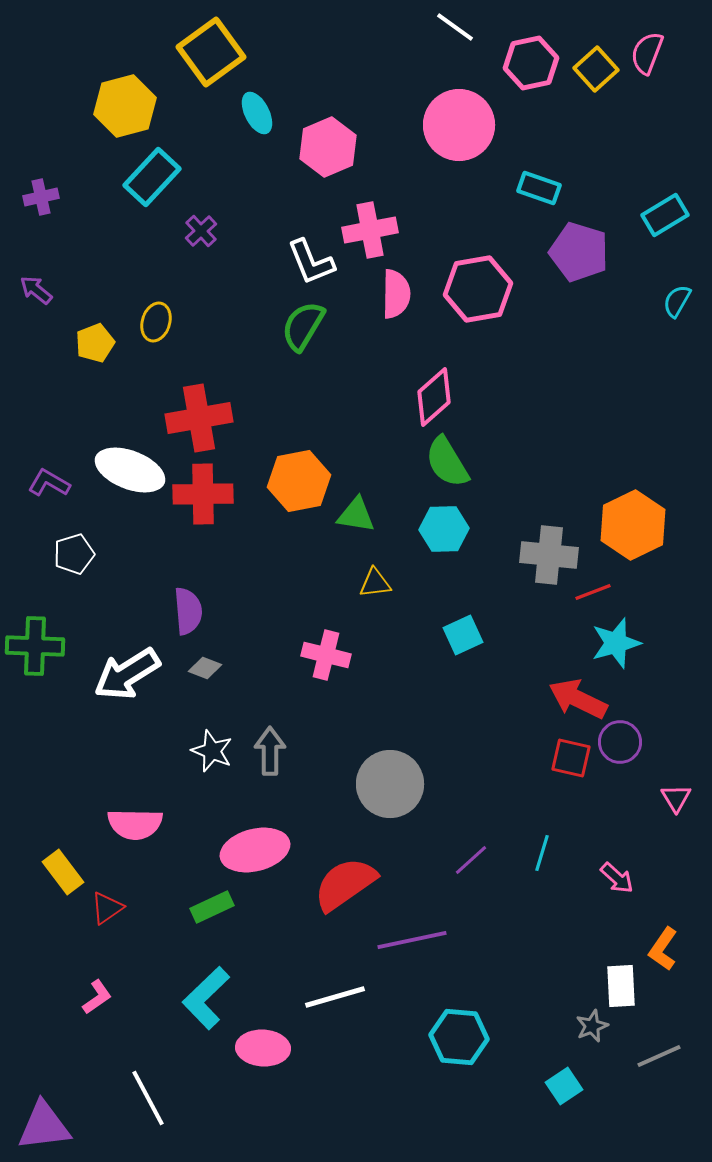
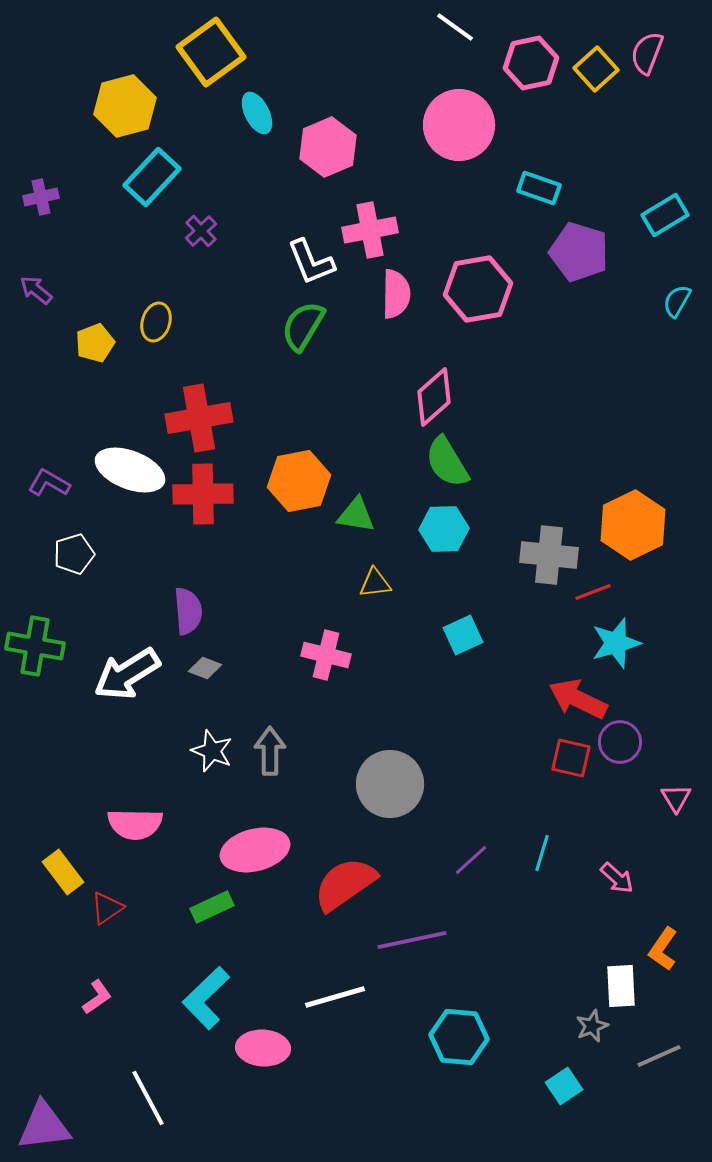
green cross at (35, 646): rotated 8 degrees clockwise
